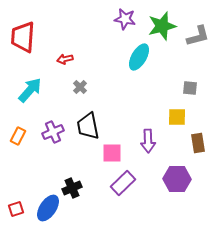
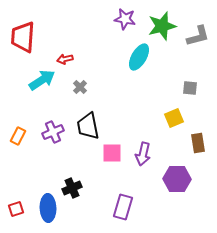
cyan arrow: moved 12 px right, 10 px up; rotated 16 degrees clockwise
yellow square: moved 3 px left, 1 px down; rotated 24 degrees counterclockwise
purple arrow: moved 5 px left, 13 px down; rotated 15 degrees clockwise
purple rectangle: moved 24 px down; rotated 30 degrees counterclockwise
blue ellipse: rotated 36 degrees counterclockwise
